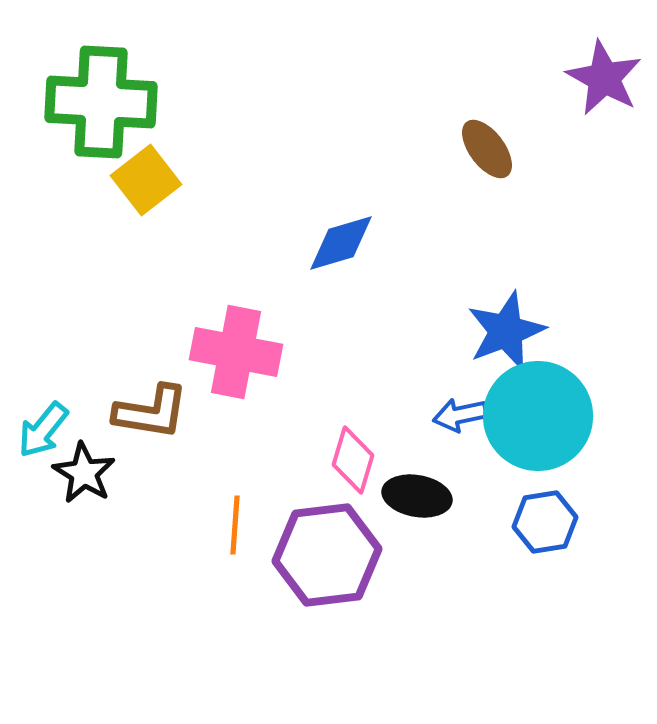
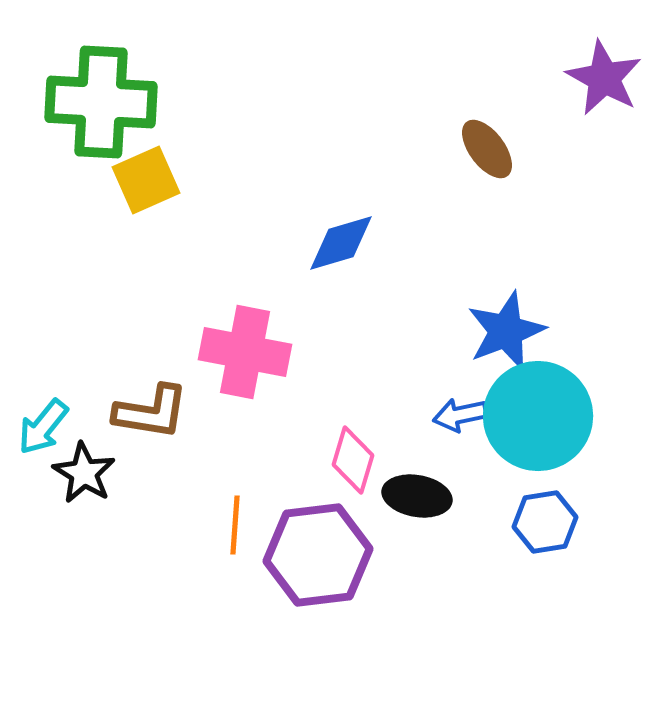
yellow square: rotated 14 degrees clockwise
pink cross: moved 9 px right
cyan arrow: moved 3 px up
purple hexagon: moved 9 px left
